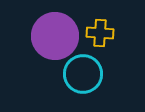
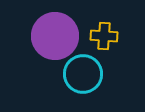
yellow cross: moved 4 px right, 3 px down
